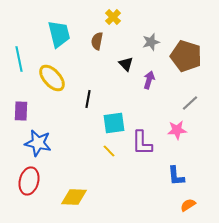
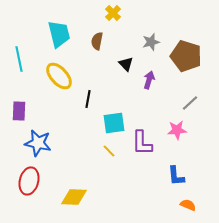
yellow cross: moved 4 px up
yellow ellipse: moved 7 px right, 2 px up
purple rectangle: moved 2 px left
orange semicircle: rotated 56 degrees clockwise
